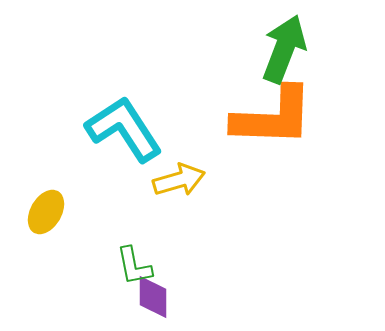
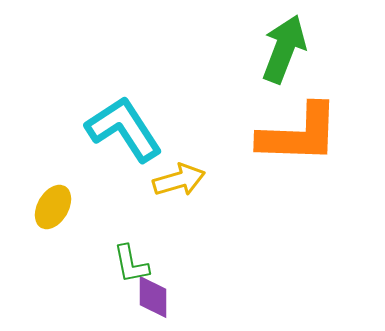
orange L-shape: moved 26 px right, 17 px down
yellow ellipse: moved 7 px right, 5 px up
green L-shape: moved 3 px left, 2 px up
